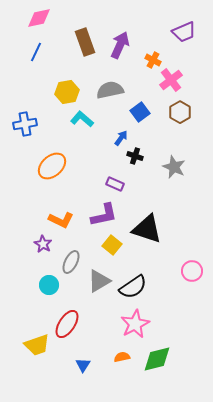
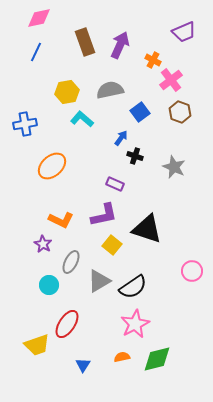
brown hexagon: rotated 10 degrees counterclockwise
